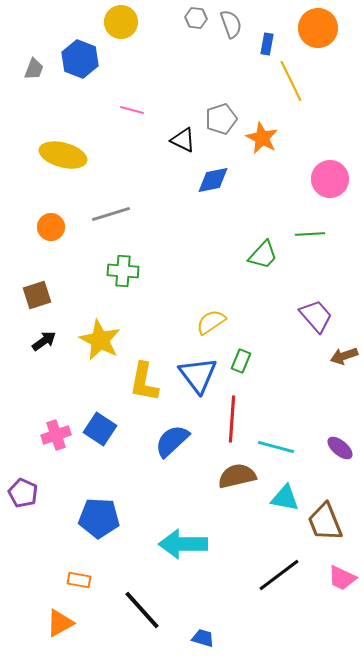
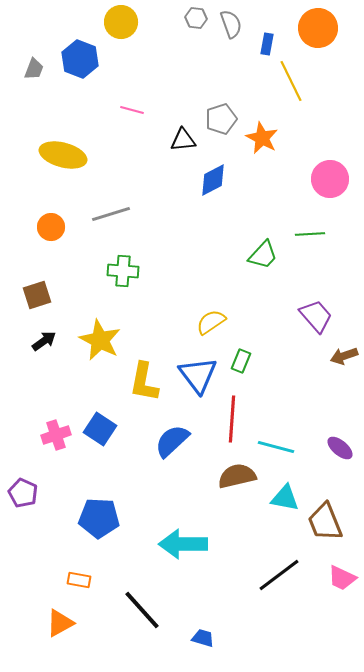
black triangle at (183, 140): rotated 32 degrees counterclockwise
blue diamond at (213, 180): rotated 16 degrees counterclockwise
